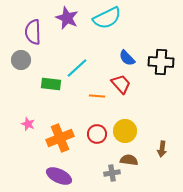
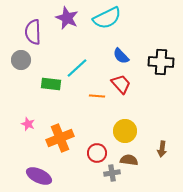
blue semicircle: moved 6 px left, 2 px up
red circle: moved 19 px down
purple ellipse: moved 20 px left
